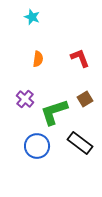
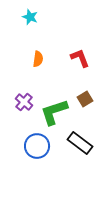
cyan star: moved 2 px left
purple cross: moved 1 px left, 3 px down
